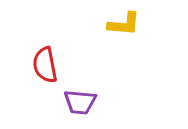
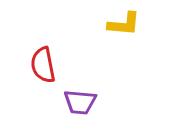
red semicircle: moved 2 px left
